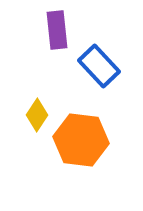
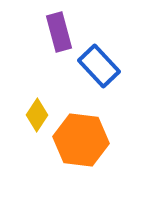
purple rectangle: moved 2 px right, 2 px down; rotated 9 degrees counterclockwise
